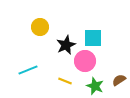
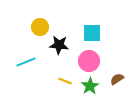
cyan square: moved 1 px left, 5 px up
black star: moved 7 px left; rotated 30 degrees clockwise
pink circle: moved 4 px right
cyan line: moved 2 px left, 8 px up
brown semicircle: moved 2 px left, 1 px up
green star: moved 5 px left; rotated 18 degrees clockwise
